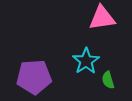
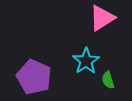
pink triangle: rotated 24 degrees counterclockwise
purple pentagon: rotated 28 degrees clockwise
